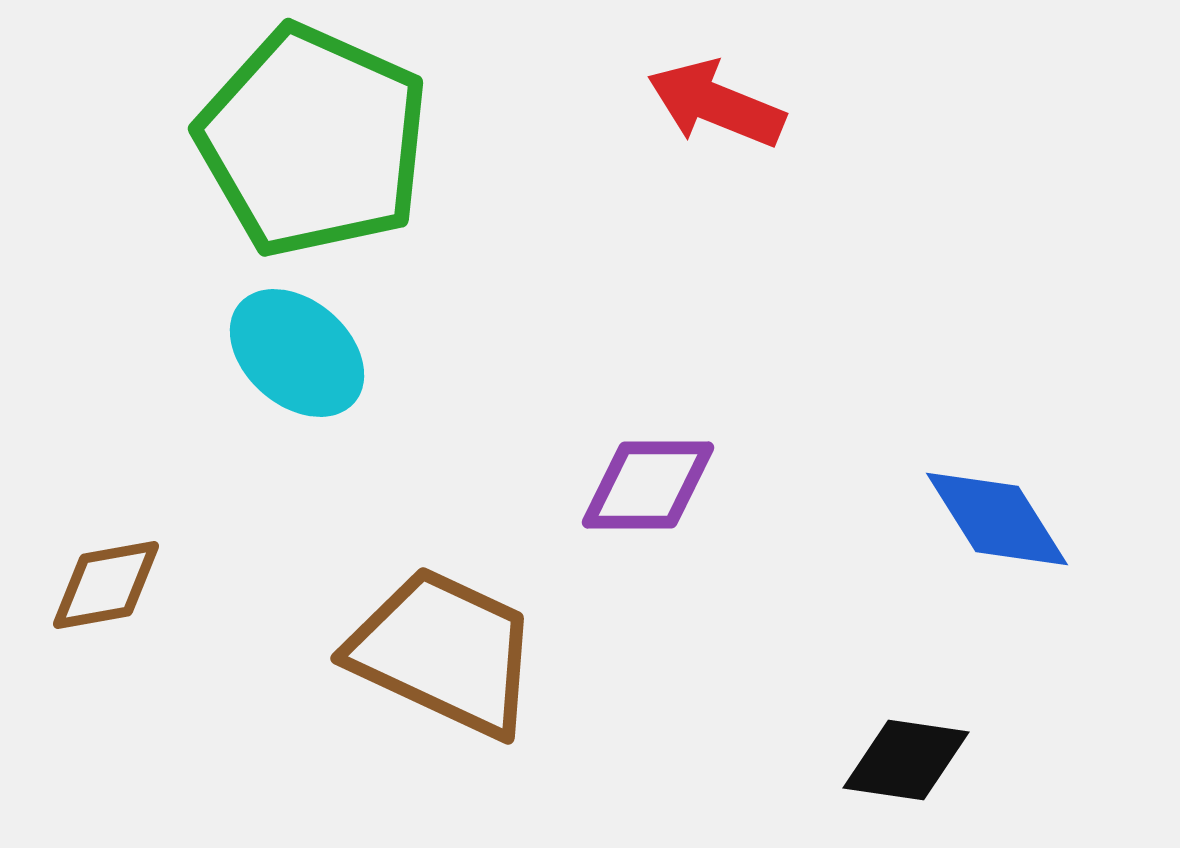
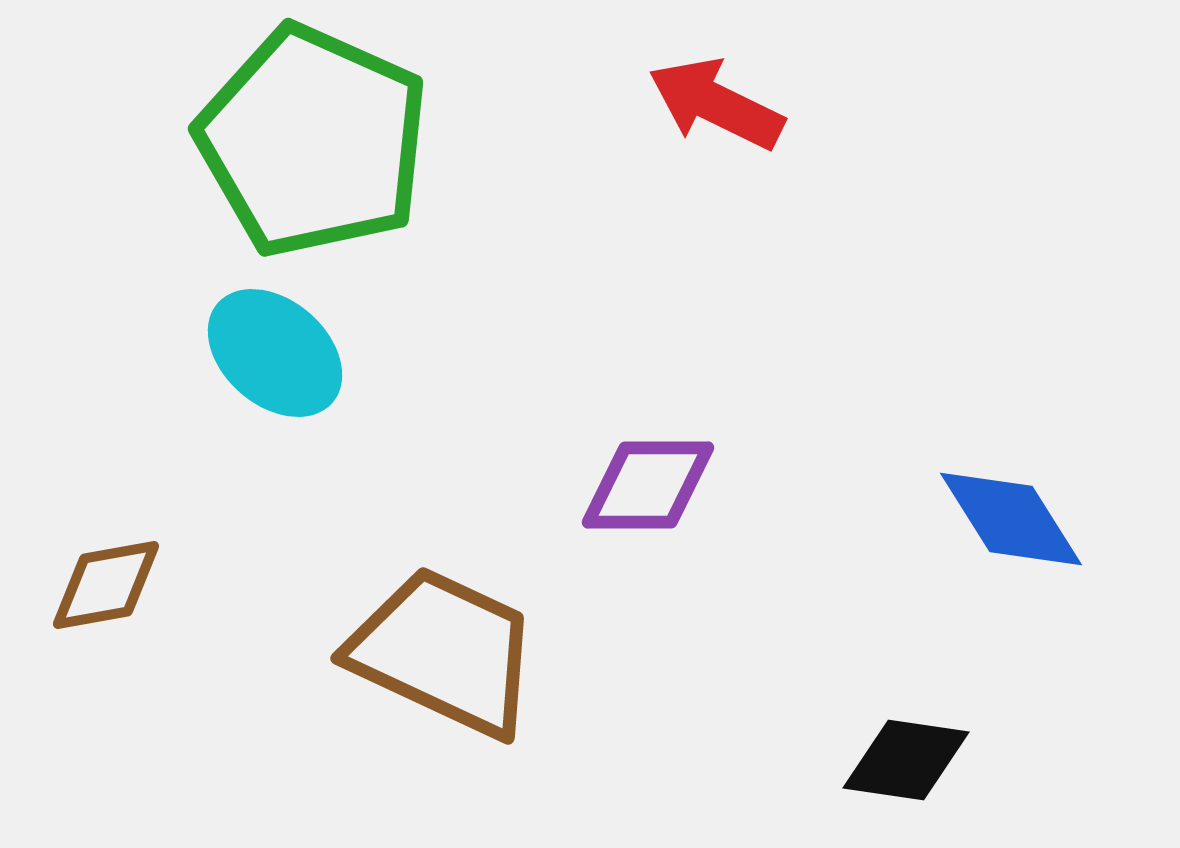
red arrow: rotated 4 degrees clockwise
cyan ellipse: moved 22 px left
blue diamond: moved 14 px right
